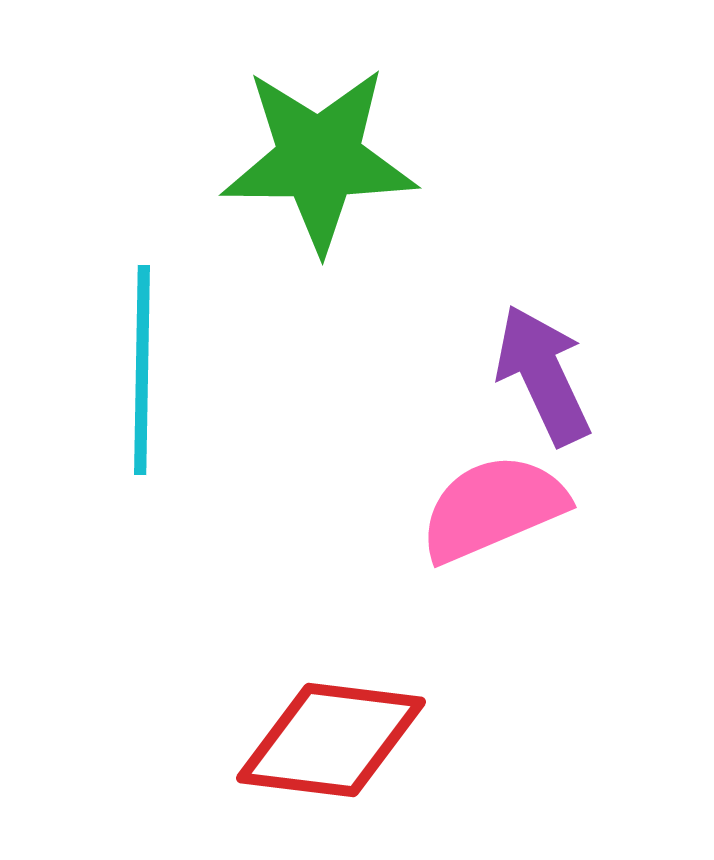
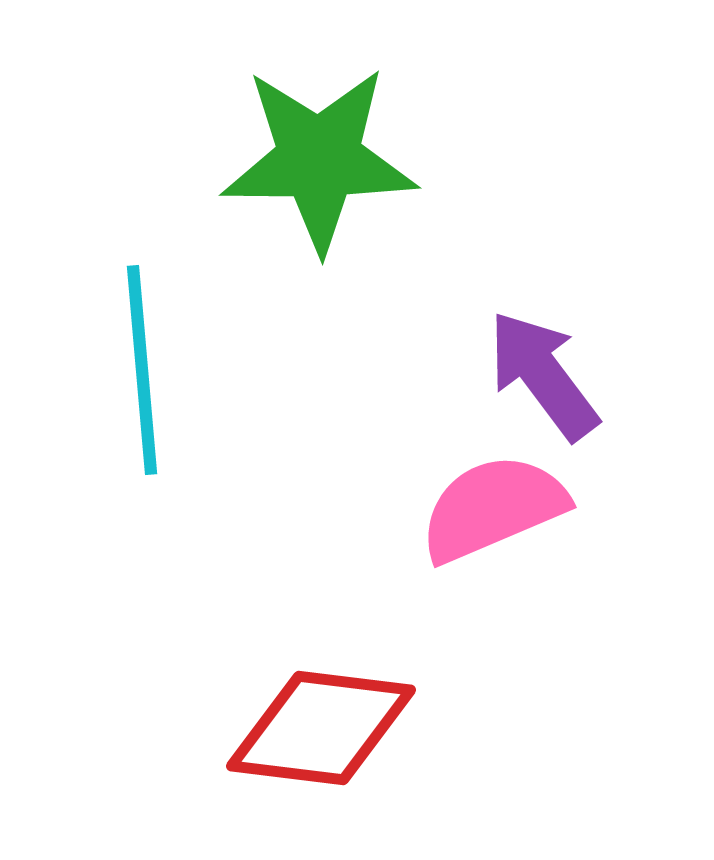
cyan line: rotated 6 degrees counterclockwise
purple arrow: rotated 12 degrees counterclockwise
red diamond: moved 10 px left, 12 px up
